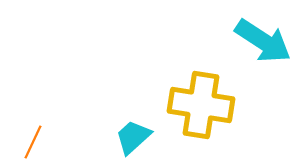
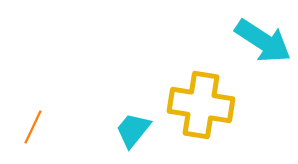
cyan trapezoid: moved 7 px up; rotated 9 degrees counterclockwise
orange line: moved 15 px up
